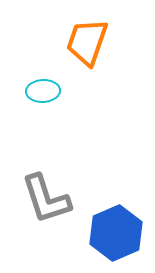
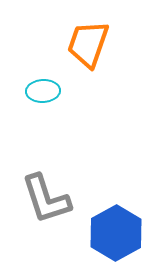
orange trapezoid: moved 1 px right, 2 px down
blue hexagon: rotated 6 degrees counterclockwise
